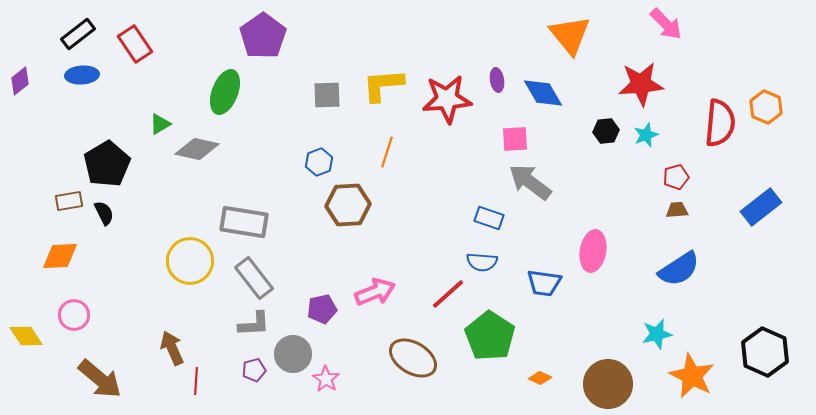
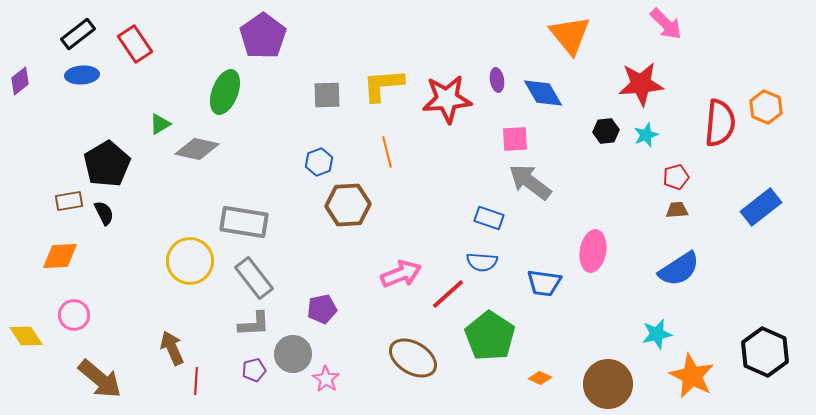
orange line at (387, 152): rotated 32 degrees counterclockwise
pink arrow at (375, 292): moved 26 px right, 18 px up
